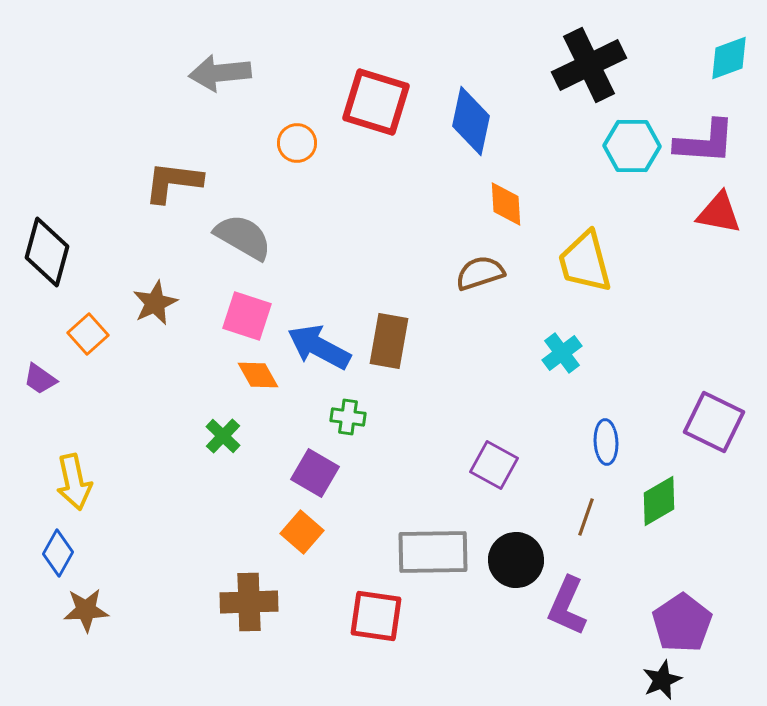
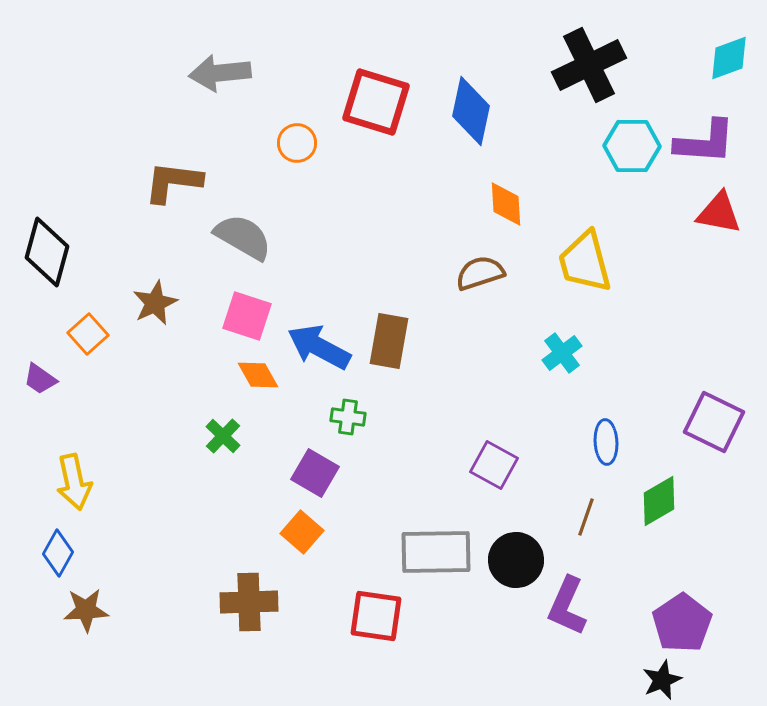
blue diamond at (471, 121): moved 10 px up
gray rectangle at (433, 552): moved 3 px right
